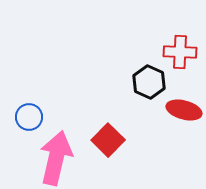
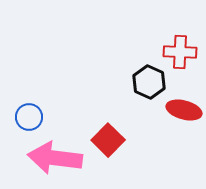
pink arrow: moved 1 px left; rotated 96 degrees counterclockwise
